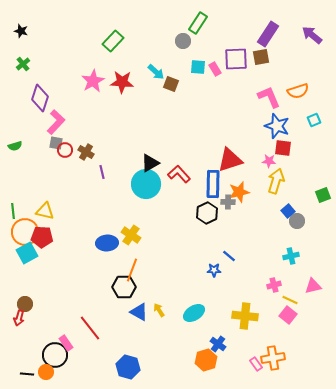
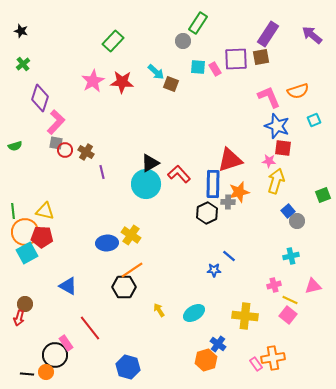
orange line at (132, 270): rotated 35 degrees clockwise
blue triangle at (139, 312): moved 71 px left, 26 px up
